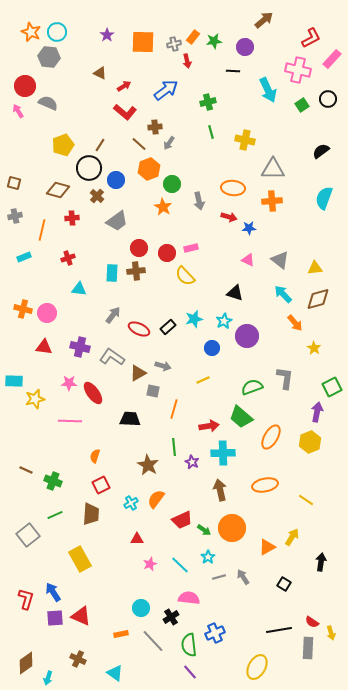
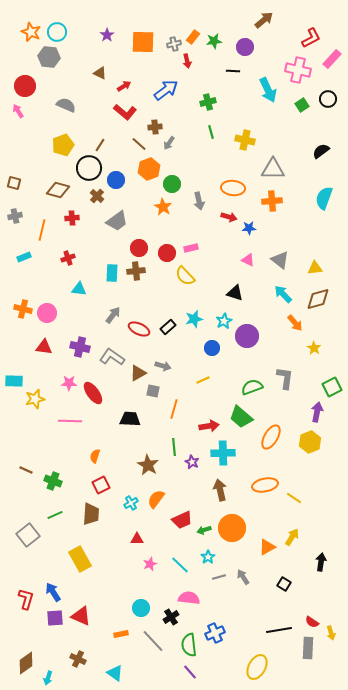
gray semicircle at (48, 103): moved 18 px right, 2 px down
yellow line at (306, 500): moved 12 px left, 2 px up
green arrow at (204, 530): rotated 128 degrees clockwise
